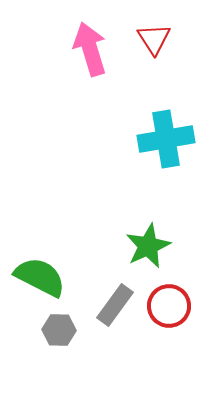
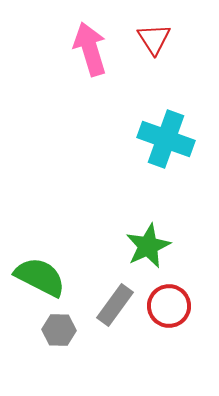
cyan cross: rotated 30 degrees clockwise
